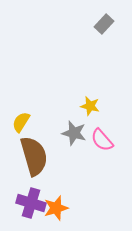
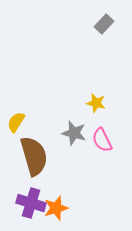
yellow star: moved 6 px right, 3 px up
yellow semicircle: moved 5 px left
pink semicircle: rotated 15 degrees clockwise
